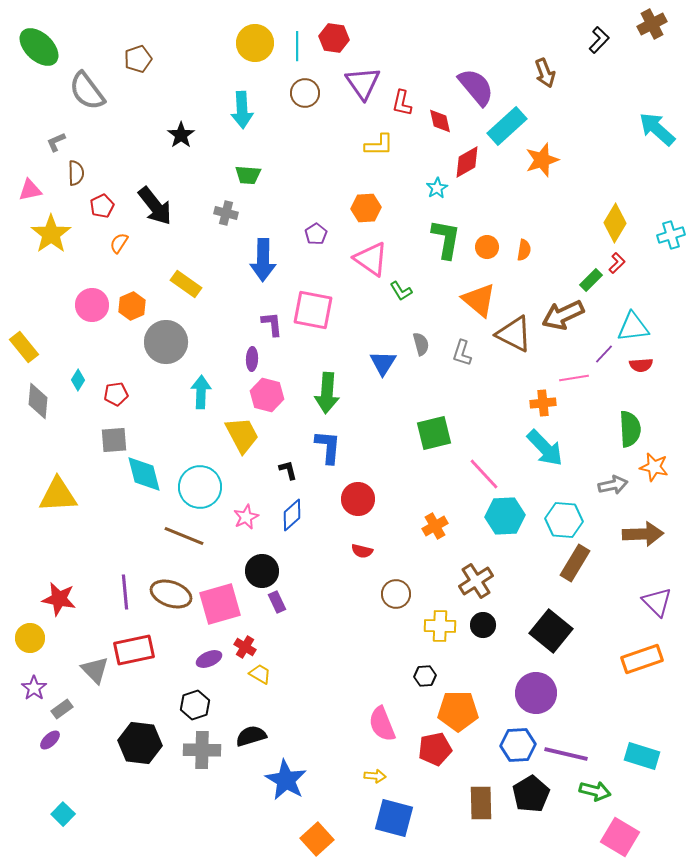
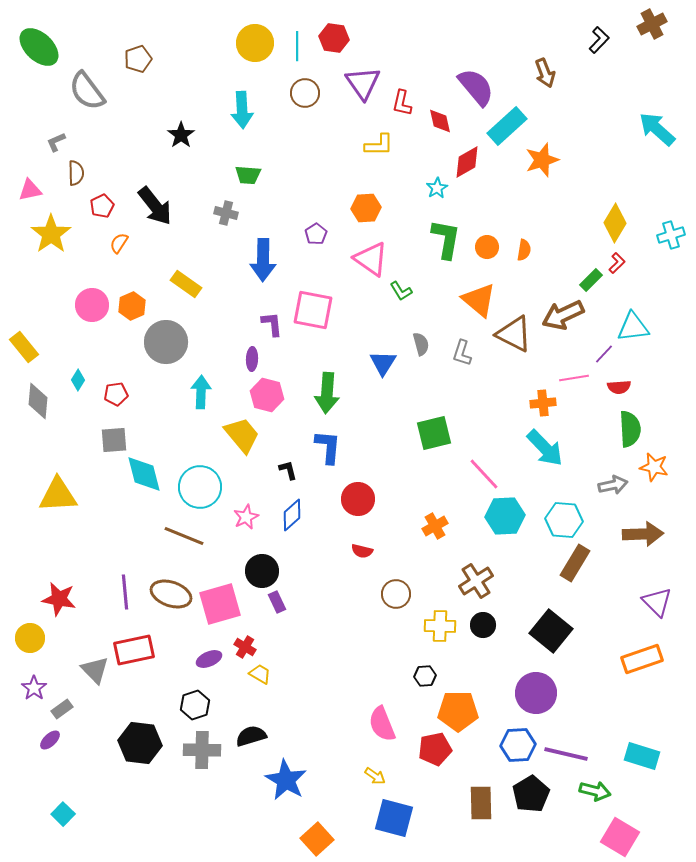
red semicircle at (641, 365): moved 22 px left, 22 px down
yellow trapezoid at (242, 435): rotated 12 degrees counterclockwise
yellow arrow at (375, 776): rotated 30 degrees clockwise
